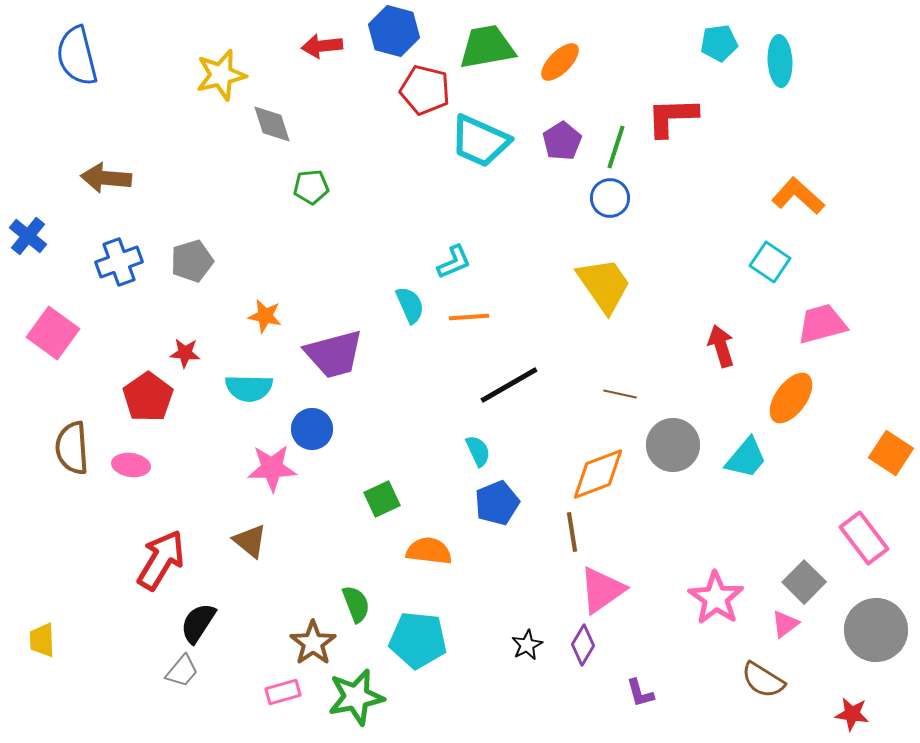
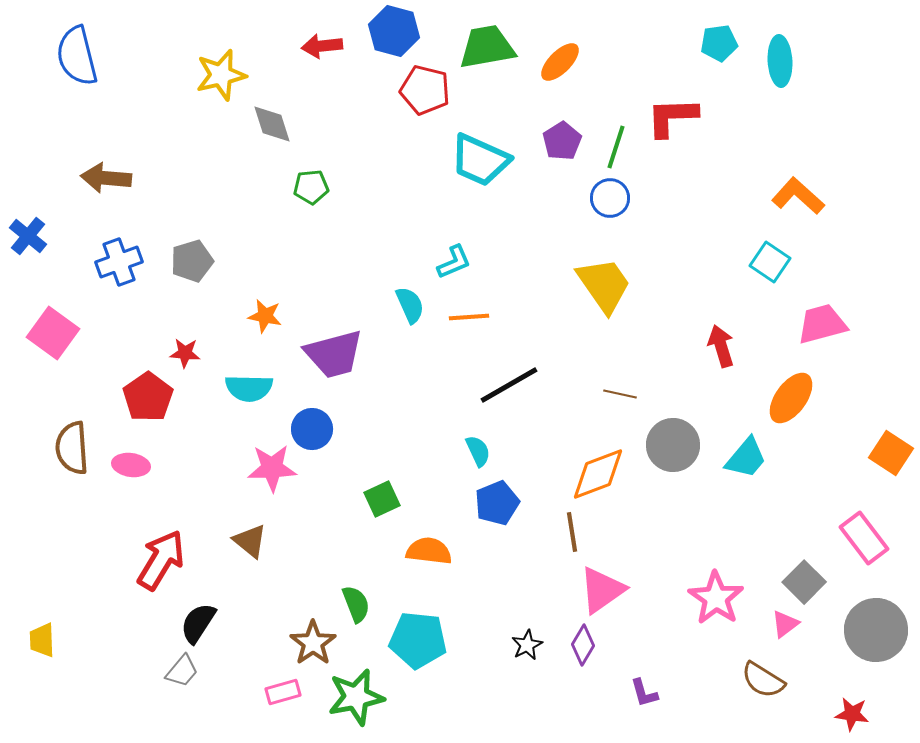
cyan trapezoid at (480, 141): moved 19 px down
purple L-shape at (640, 693): moved 4 px right
